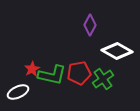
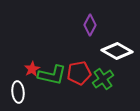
white ellipse: rotated 70 degrees counterclockwise
